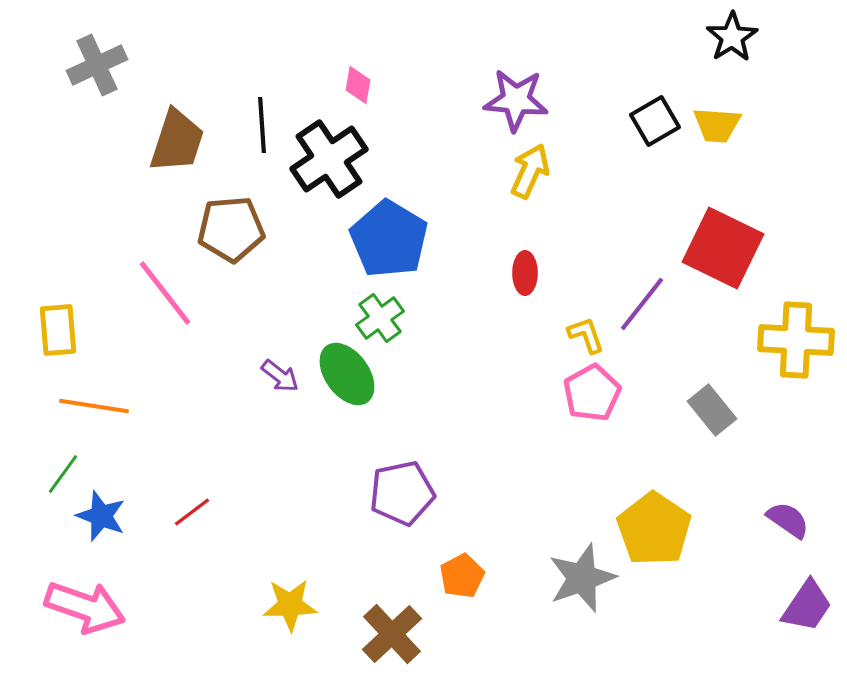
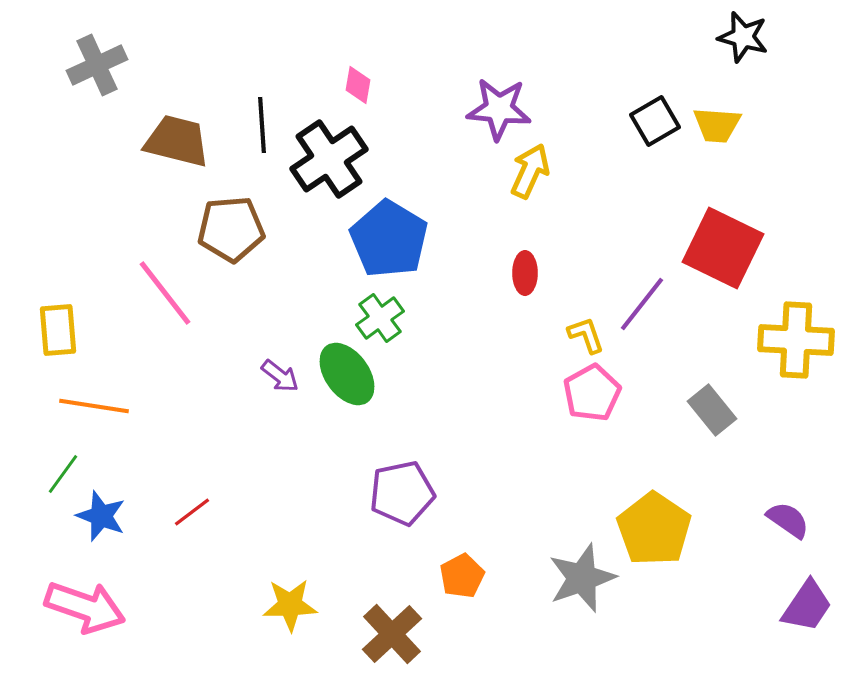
black star: moved 11 px right; rotated 24 degrees counterclockwise
purple star: moved 17 px left, 9 px down
brown trapezoid: rotated 94 degrees counterclockwise
